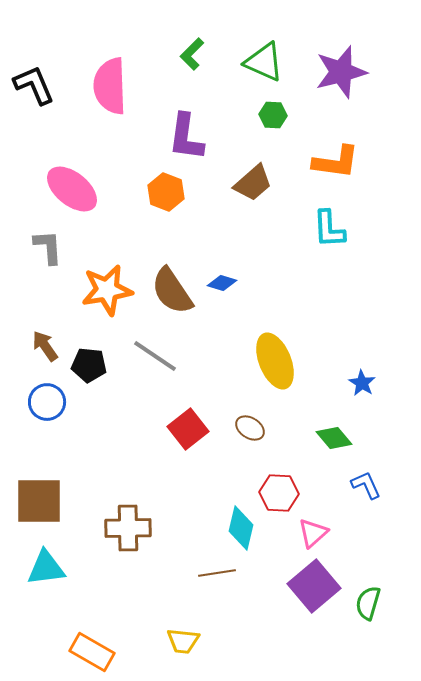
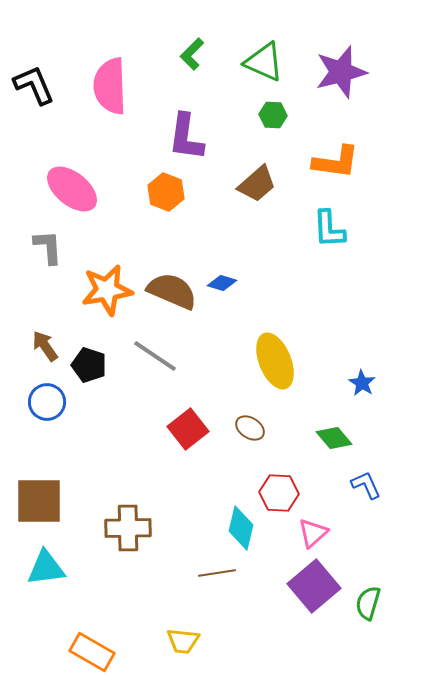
brown trapezoid: moved 4 px right, 1 px down
brown semicircle: rotated 147 degrees clockwise
black pentagon: rotated 12 degrees clockwise
